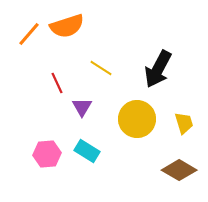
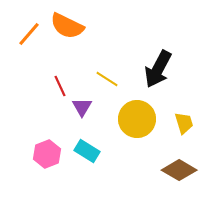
orange semicircle: rotated 44 degrees clockwise
yellow line: moved 6 px right, 11 px down
red line: moved 3 px right, 3 px down
pink hexagon: rotated 16 degrees counterclockwise
